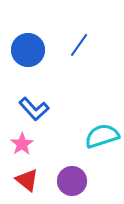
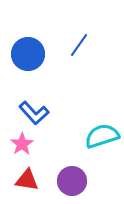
blue circle: moved 4 px down
blue L-shape: moved 4 px down
red triangle: rotated 30 degrees counterclockwise
